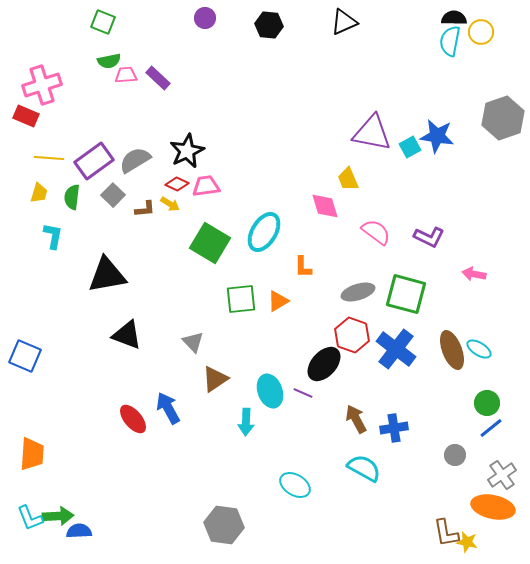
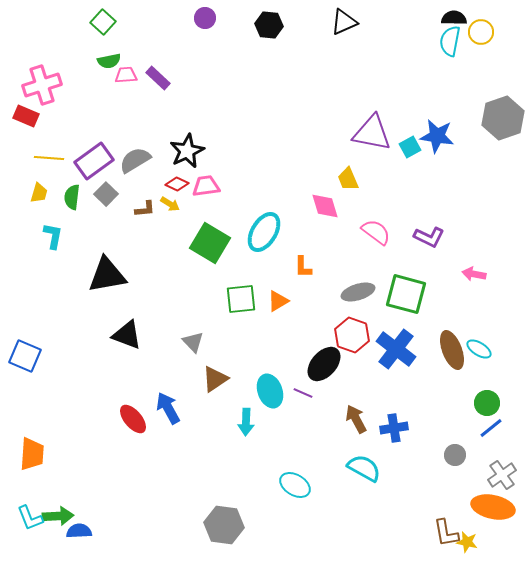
green square at (103, 22): rotated 20 degrees clockwise
gray square at (113, 195): moved 7 px left, 1 px up
